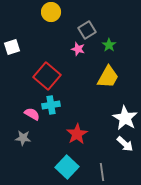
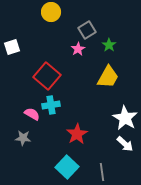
pink star: rotated 24 degrees clockwise
